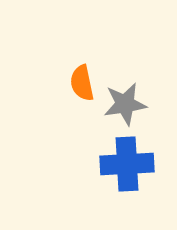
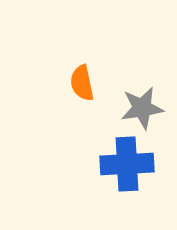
gray star: moved 17 px right, 4 px down
